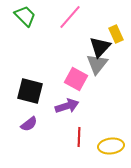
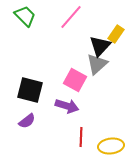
pink line: moved 1 px right
yellow rectangle: rotated 60 degrees clockwise
black triangle: moved 1 px up
gray triangle: rotated 10 degrees clockwise
pink square: moved 1 px left, 1 px down
black square: moved 1 px up
purple arrow: rotated 35 degrees clockwise
purple semicircle: moved 2 px left, 3 px up
red line: moved 2 px right
